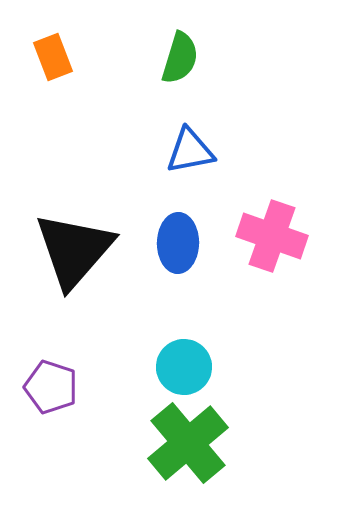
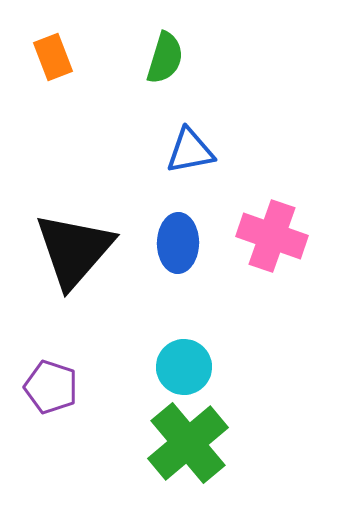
green semicircle: moved 15 px left
